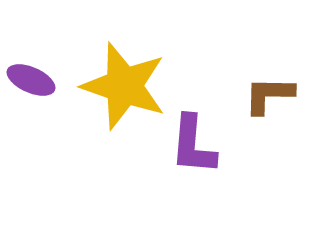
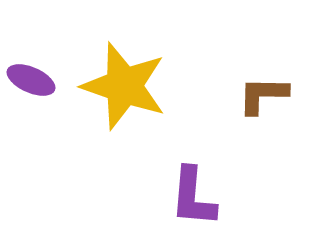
brown L-shape: moved 6 px left
purple L-shape: moved 52 px down
